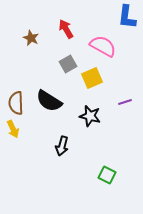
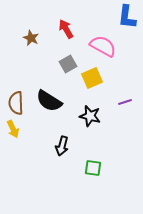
green square: moved 14 px left, 7 px up; rotated 18 degrees counterclockwise
